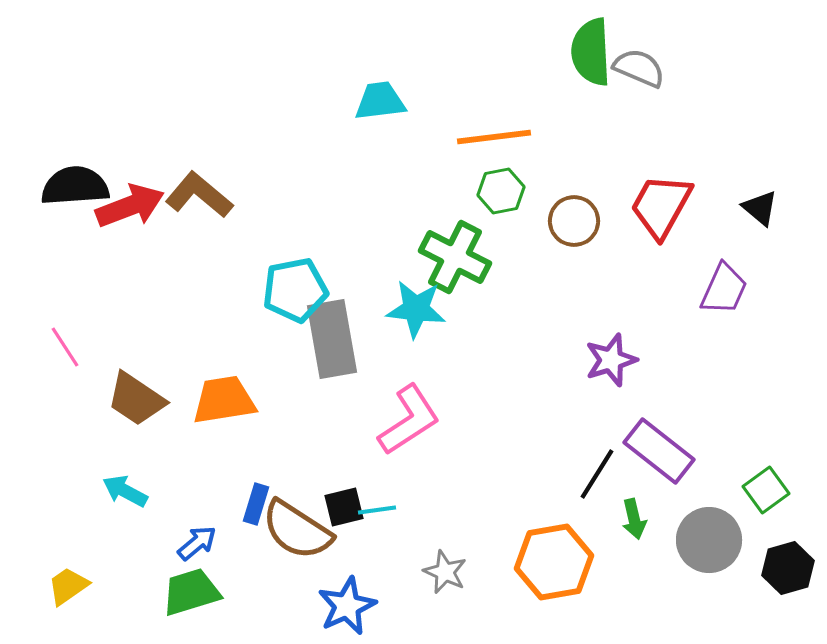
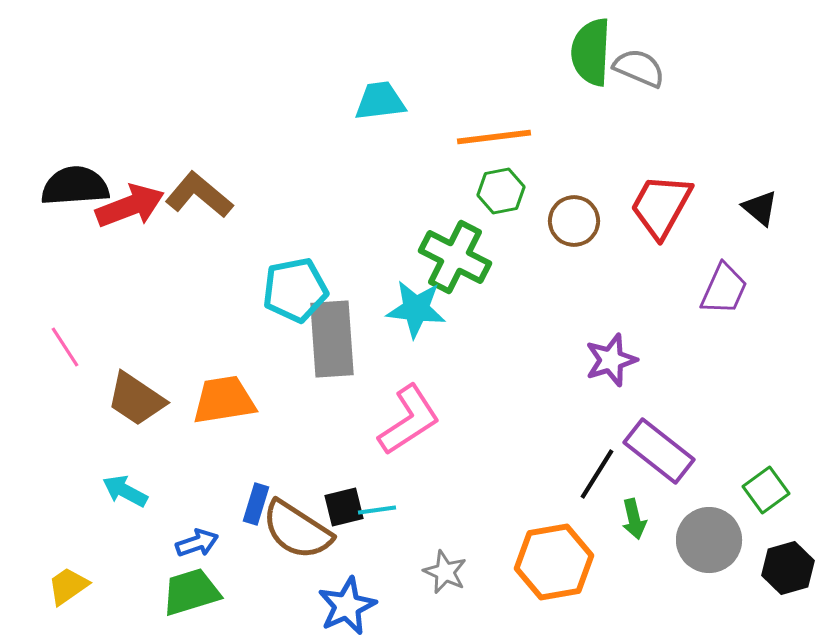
green semicircle: rotated 6 degrees clockwise
gray rectangle: rotated 6 degrees clockwise
blue arrow: rotated 21 degrees clockwise
